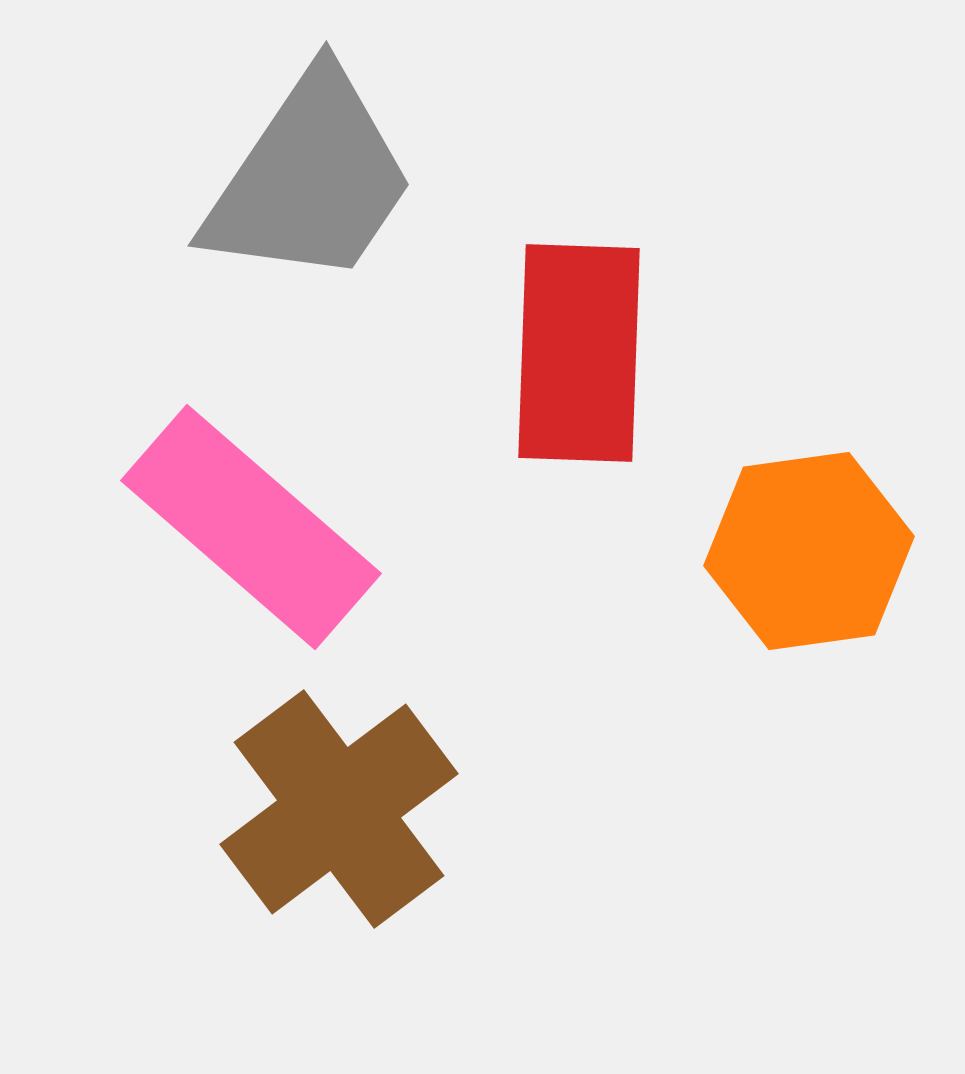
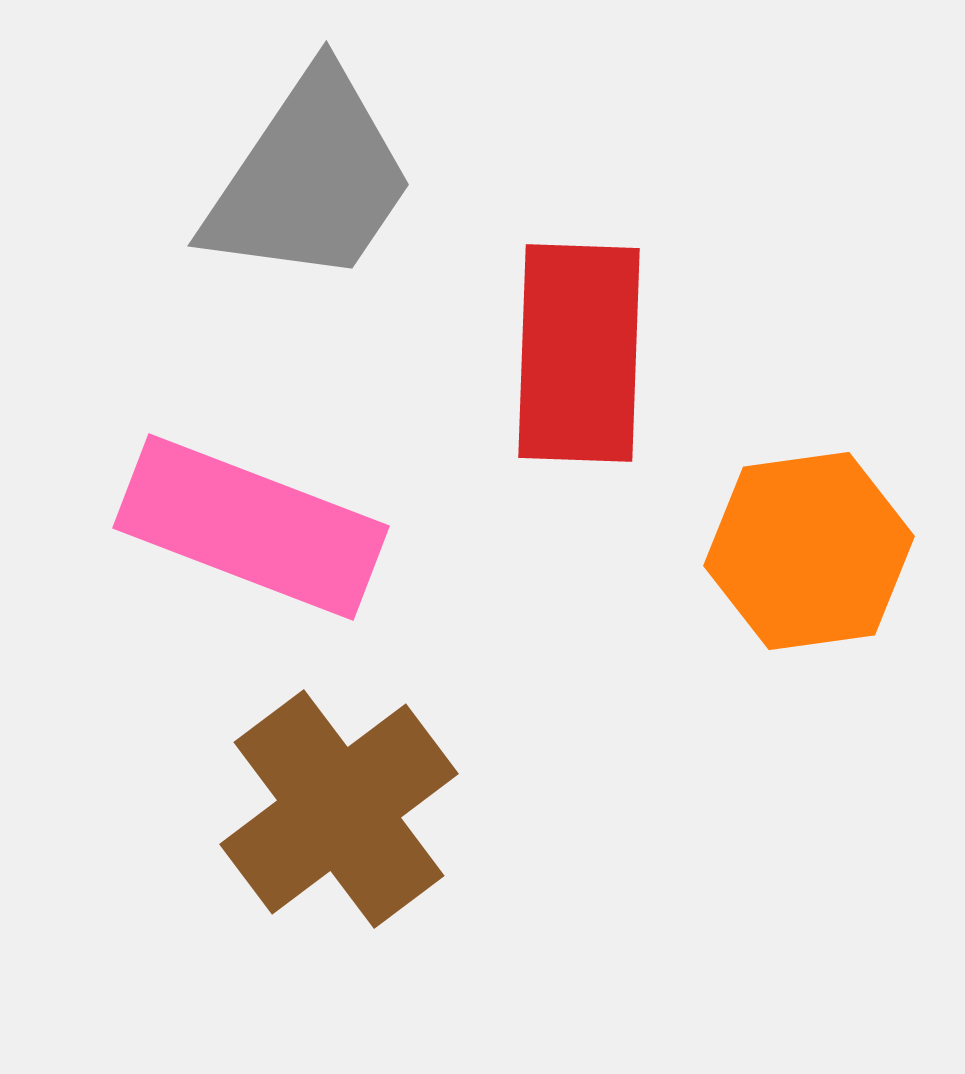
pink rectangle: rotated 20 degrees counterclockwise
